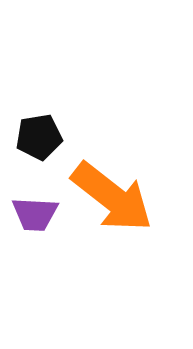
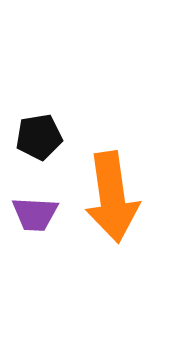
orange arrow: rotated 44 degrees clockwise
